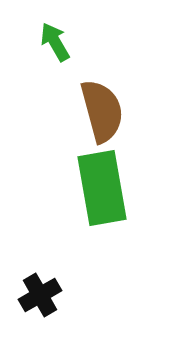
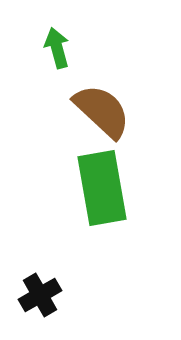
green arrow: moved 2 px right, 6 px down; rotated 15 degrees clockwise
brown semicircle: rotated 32 degrees counterclockwise
